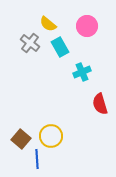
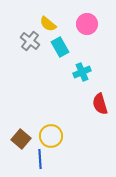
pink circle: moved 2 px up
gray cross: moved 2 px up
blue line: moved 3 px right
